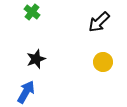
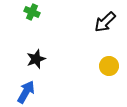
green cross: rotated 14 degrees counterclockwise
black arrow: moved 6 px right
yellow circle: moved 6 px right, 4 px down
